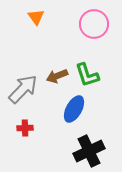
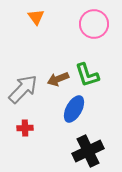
brown arrow: moved 1 px right, 3 px down
black cross: moved 1 px left
